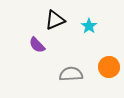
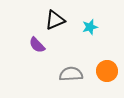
cyan star: moved 1 px right, 1 px down; rotated 21 degrees clockwise
orange circle: moved 2 px left, 4 px down
